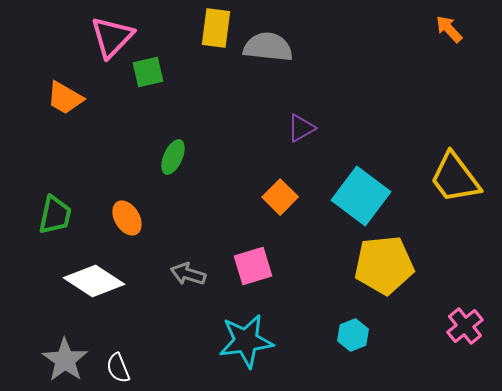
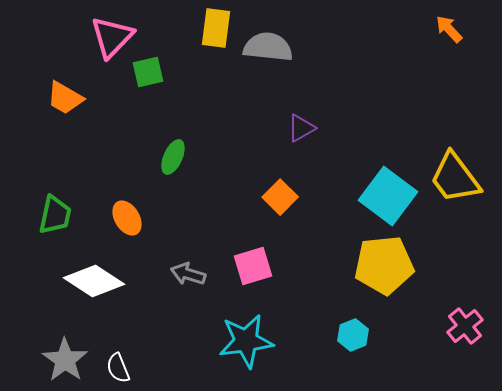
cyan square: moved 27 px right
